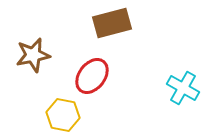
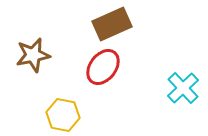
brown rectangle: moved 1 px down; rotated 9 degrees counterclockwise
red ellipse: moved 11 px right, 9 px up
cyan cross: rotated 16 degrees clockwise
